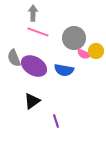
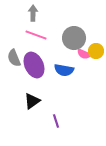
pink line: moved 2 px left, 3 px down
purple ellipse: moved 1 px up; rotated 35 degrees clockwise
